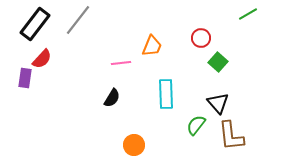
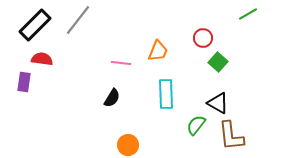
black rectangle: moved 1 px down; rotated 8 degrees clockwise
red circle: moved 2 px right
orange trapezoid: moved 6 px right, 5 px down
red semicircle: rotated 125 degrees counterclockwise
pink line: rotated 12 degrees clockwise
purple rectangle: moved 1 px left, 4 px down
black triangle: rotated 20 degrees counterclockwise
orange circle: moved 6 px left
